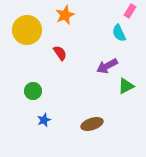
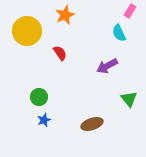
yellow circle: moved 1 px down
green triangle: moved 3 px right, 13 px down; rotated 42 degrees counterclockwise
green circle: moved 6 px right, 6 px down
